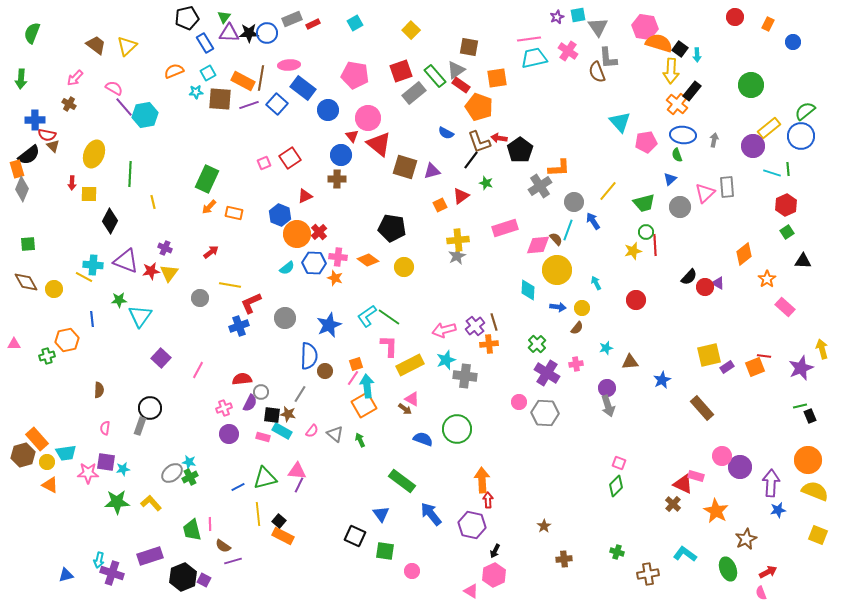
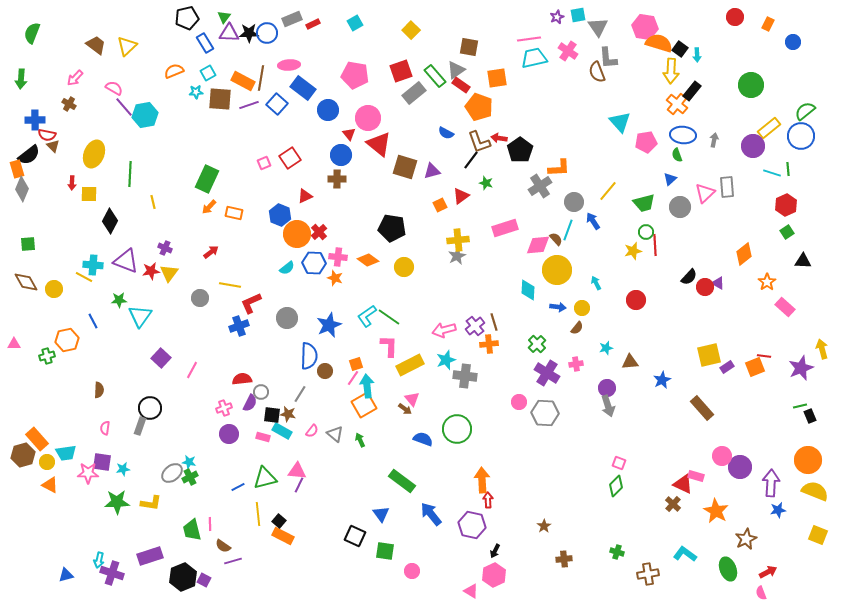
red triangle at (352, 136): moved 3 px left, 2 px up
orange star at (767, 279): moved 3 px down
gray circle at (285, 318): moved 2 px right
blue line at (92, 319): moved 1 px right, 2 px down; rotated 21 degrees counterclockwise
pink line at (198, 370): moved 6 px left
pink triangle at (412, 399): rotated 21 degrees clockwise
purple square at (106, 462): moved 4 px left
yellow L-shape at (151, 503): rotated 140 degrees clockwise
